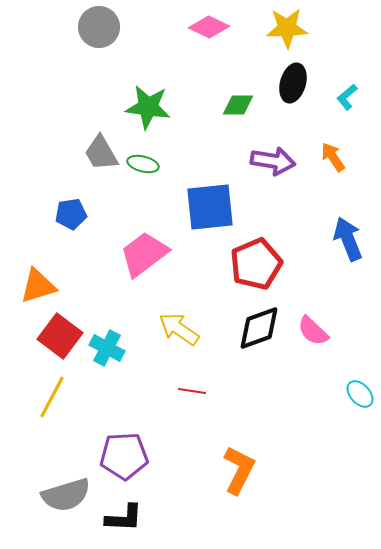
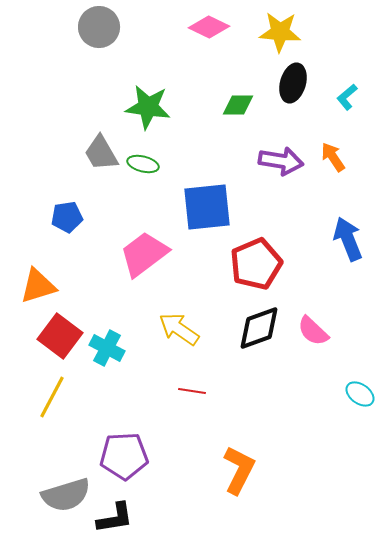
yellow star: moved 7 px left, 4 px down; rotated 6 degrees clockwise
purple arrow: moved 8 px right
blue square: moved 3 px left
blue pentagon: moved 4 px left, 3 px down
cyan ellipse: rotated 12 degrees counterclockwise
black L-shape: moved 9 px left; rotated 12 degrees counterclockwise
